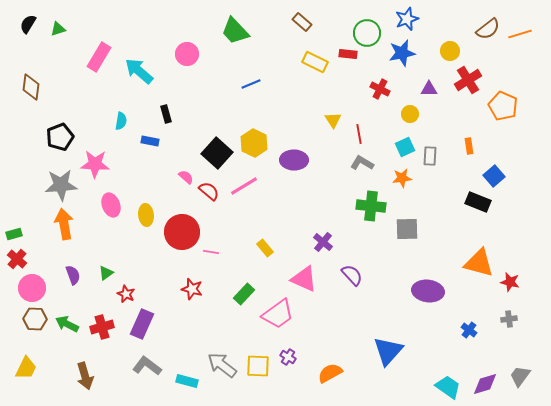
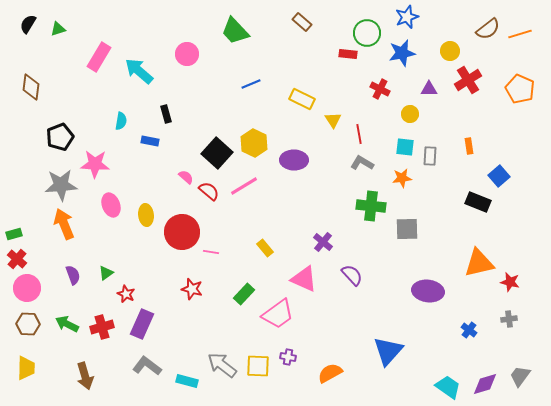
blue star at (407, 19): moved 2 px up
yellow rectangle at (315, 62): moved 13 px left, 37 px down
orange pentagon at (503, 106): moved 17 px right, 17 px up
cyan square at (405, 147): rotated 30 degrees clockwise
blue square at (494, 176): moved 5 px right
orange arrow at (64, 224): rotated 12 degrees counterclockwise
orange triangle at (479, 263): rotated 28 degrees counterclockwise
pink circle at (32, 288): moved 5 px left
brown hexagon at (35, 319): moved 7 px left, 5 px down
purple cross at (288, 357): rotated 21 degrees counterclockwise
yellow trapezoid at (26, 368): rotated 25 degrees counterclockwise
